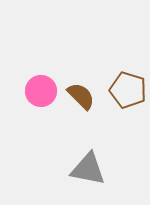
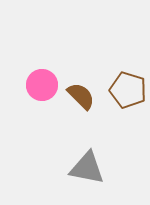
pink circle: moved 1 px right, 6 px up
gray triangle: moved 1 px left, 1 px up
